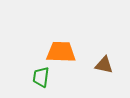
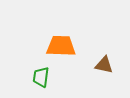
orange trapezoid: moved 6 px up
